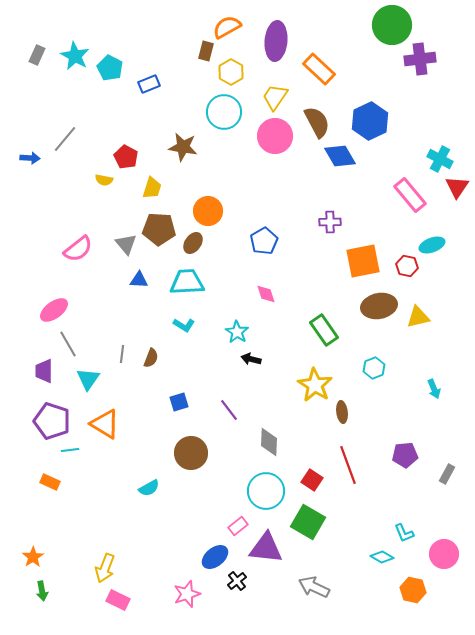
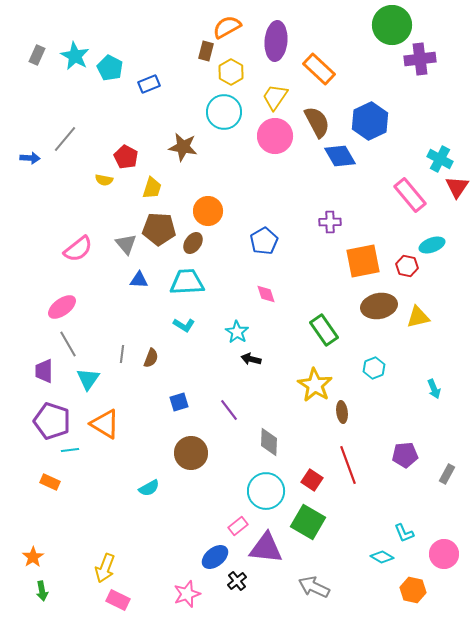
pink ellipse at (54, 310): moved 8 px right, 3 px up
